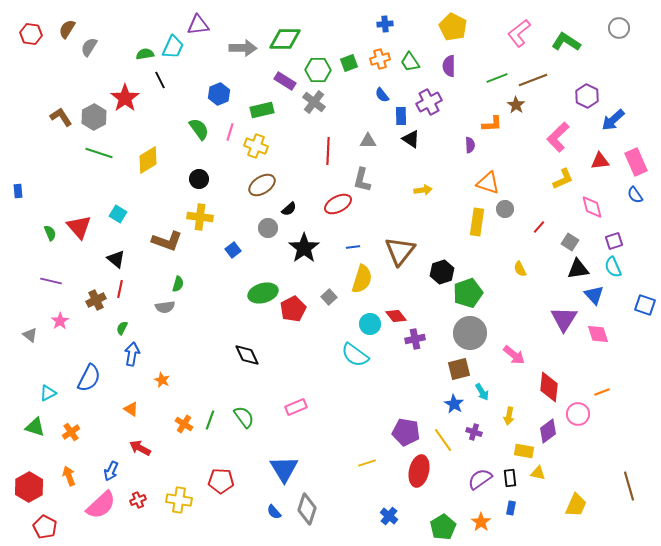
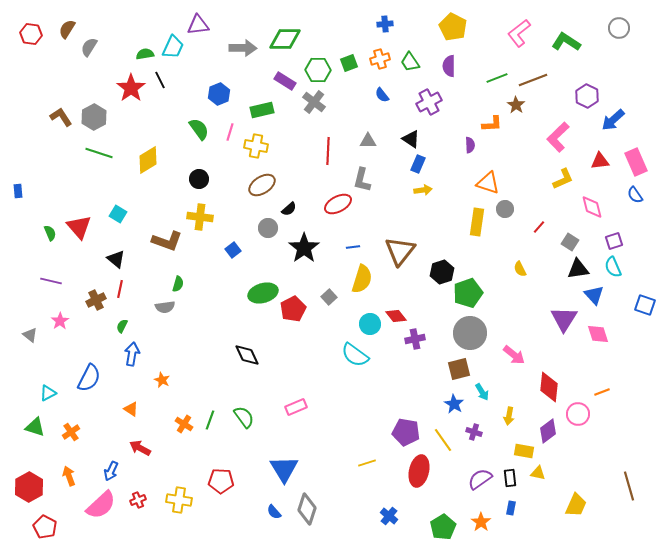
red star at (125, 98): moved 6 px right, 10 px up
blue rectangle at (401, 116): moved 17 px right, 48 px down; rotated 24 degrees clockwise
yellow cross at (256, 146): rotated 10 degrees counterclockwise
green semicircle at (122, 328): moved 2 px up
